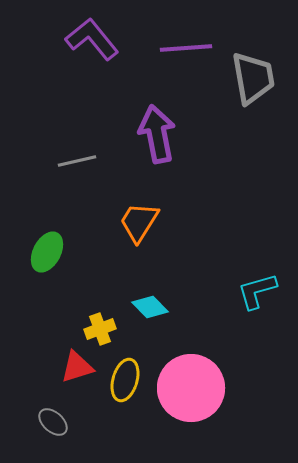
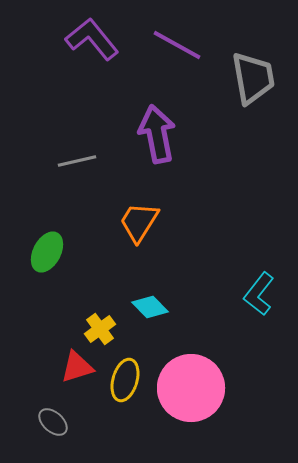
purple line: moved 9 px left, 3 px up; rotated 33 degrees clockwise
cyan L-shape: moved 2 px right, 3 px down; rotated 36 degrees counterclockwise
yellow cross: rotated 16 degrees counterclockwise
